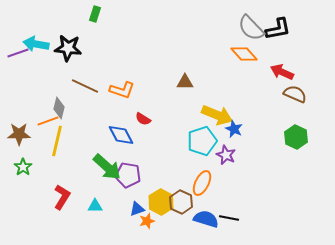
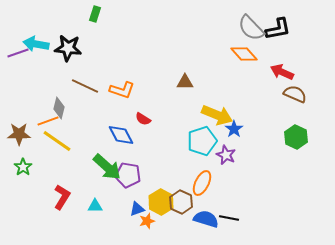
blue star: rotated 12 degrees clockwise
yellow line: rotated 68 degrees counterclockwise
